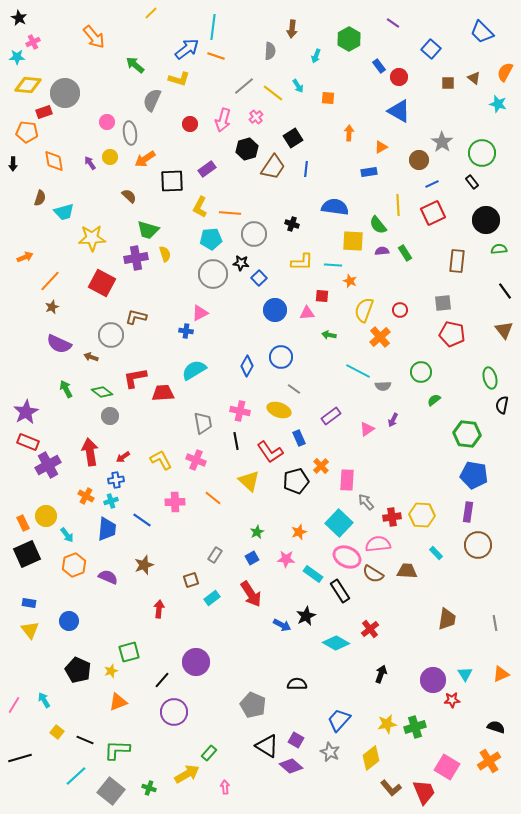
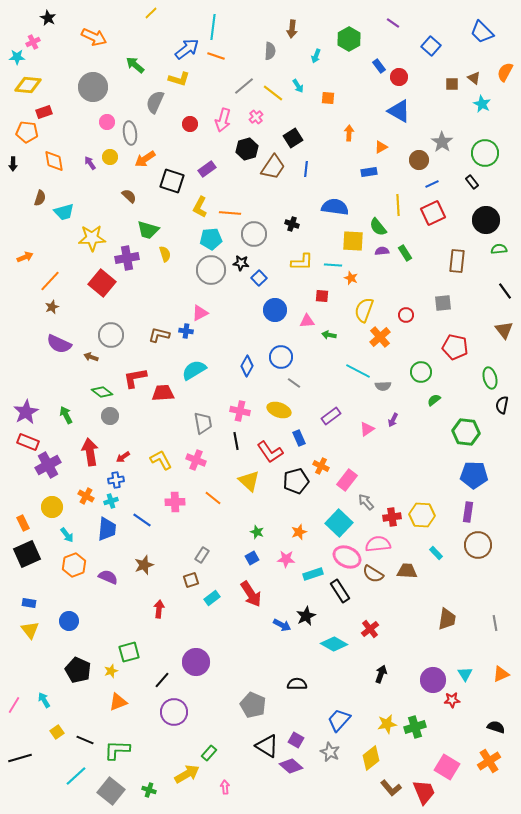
black star at (19, 18): moved 29 px right
orange arrow at (94, 37): rotated 25 degrees counterclockwise
blue square at (431, 49): moved 3 px up
brown square at (448, 83): moved 4 px right, 1 px down
gray circle at (65, 93): moved 28 px right, 6 px up
gray semicircle at (152, 100): moved 3 px right, 2 px down
cyan star at (498, 104): moved 16 px left; rotated 12 degrees clockwise
green circle at (482, 153): moved 3 px right
black square at (172, 181): rotated 20 degrees clockwise
green semicircle at (378, 225): moved 2 px down
purple cross at (136, 258): moved 9 px left
gray circle at (213, 274): moved 2 px left, 4 px up
orange star at (350, 281): moved 1 px right, 3 px up
red square at (102, 283): rotated 12 degrees clockwise
red circle at (400, 310): moved 6 px right, 5 px down
pink triangle at (307, 313): moved 8 px down
brown L-shape at (136, 317): moved 23 px right, 18 px down
red pentagon at (452, 334): moved 3 px right, 13 px down
green arrow at (66, 389): moved 26 px down
gray line at (294, 389): moved 6 px up
green hexagon at (467, 434): moved 1 px left, 2 px up
orange cross at (321, 466): rotated 21 degrees counterclockwise
blue pentagon at (474, 475): rotated 8 degrees counterclockwise
pink rectangle at (347, 480): rotated 35 degrees clockwise
yellow circle at (46, 516): moved 6 px right, 9 px up
green star at (257, 532): rotated 24 degrees counterclockwise
gray rectangle at (215, 555): moved 13 px left
cyan rectangle at (313, 574): rotated 54 degrees counterclockwise
cyan diamond at (336, 643): moved 2 px left, 1 px down
yellow square at (57, 732): rotated 16 degrees clockwise
green cross at (149, 788): moved 2 px down
